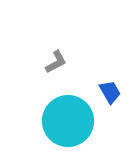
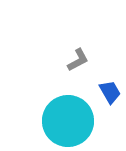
gray L-shape: moved 22 px right, 2 px up
